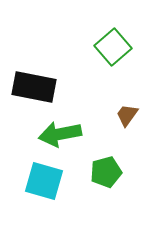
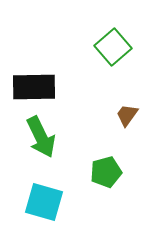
black rectangle: rotated 12 degrees counterclockwise
green arrow: moved 19 px left, 3 px down; rotated 105 degrees counterclockwise
cyan square: moved 21 px down
